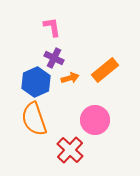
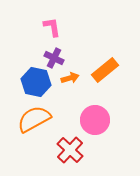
blue hexagon: rotated 24 degrees counterclockwise
orange semicircle: rotated 80 degrees clockwise
